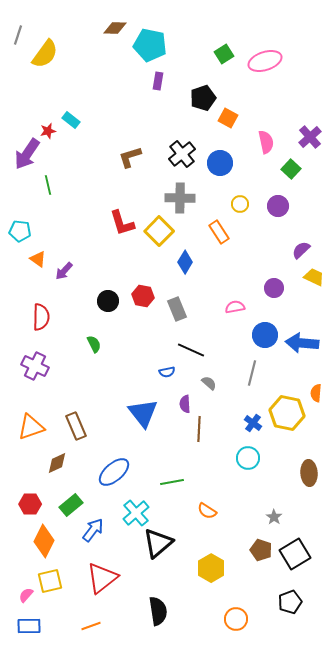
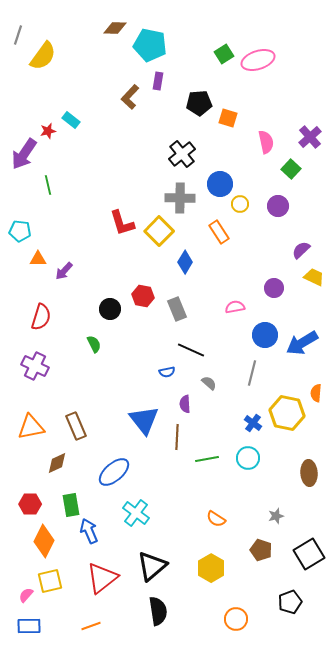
yellow semicircle at (45, 54): moved 2 px left, 2 px down
pink ellipse at (265, 61): moved 7 px left, 1 px up
black pentagon at (203, 98): moved 4 px left, 5 px down; rotated 15 degrees clockwise
orange square at (228, 118): rotated 12 degrees counterclockwise
purple arrow at (27, 154): moved 3 px left
brown L-shape at (130, 157): moved 60 px up; rotated 30 degrees counterclockwise
blue circle at (220, 163): moved 21 px down
orange triangle at (38, 259): rotated 36 degrees counterclockwise
black circle at (108, 301): moved 2 px right, 8 px down
red semicircle at (41, 317): rotated 16 degrees clockwise
blue arrow at (302, 343): rotated 36 degrees counterclockwise
blue triangle at (143, 413): moved 1 px right, 7 px down
orange triangle at (31, 427): rotated 8 degrees clockwise
brown line at (199, 429): moved 22 px left, 8 px down
green line at (172, 482): moved 35 px right, 23 px up
green rectangle at (71, 505): rotated 60 degrees counterclockwise
orange semicircle at (207, 511): moved 9 px right, 8 px down
cyan cross at (136, 513): rotated 12 degrees counterclockwise
gray star at (274, 517): moved 2 px right, 1 px up; rotated 21 degrees clockwise
blue arrow at (93, 530): moved 4 px left, 1 px down; rotated 60 degrees counterclockwise
black triangle at (158, 543): moved 6 px left, 23 px down
black square at (295, 554): moved 14 px right
